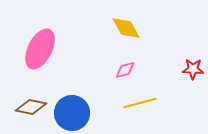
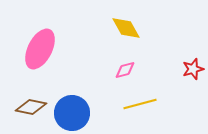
red star: rotated 20 degrees counterclockwise
yellow line: moved 1 px down
